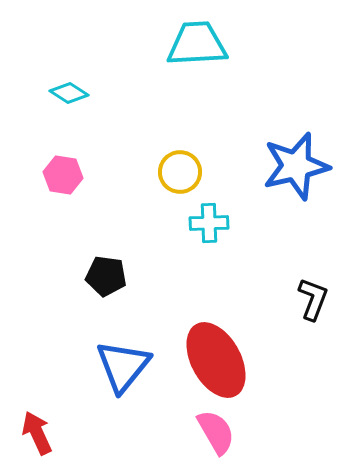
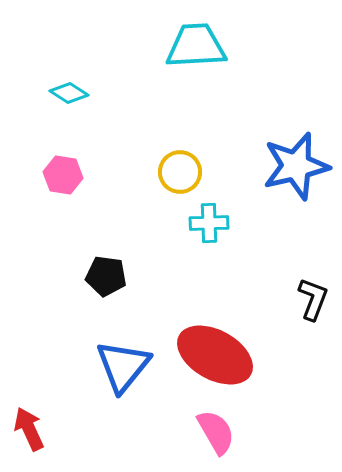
cyan trapezoid: moved 1 px left, 2 px down
red ellipse: moved 1 px left, 5 px up; rotated 32 degrees counterclockwise
red arrow: moved 8 px left, 4 px up
